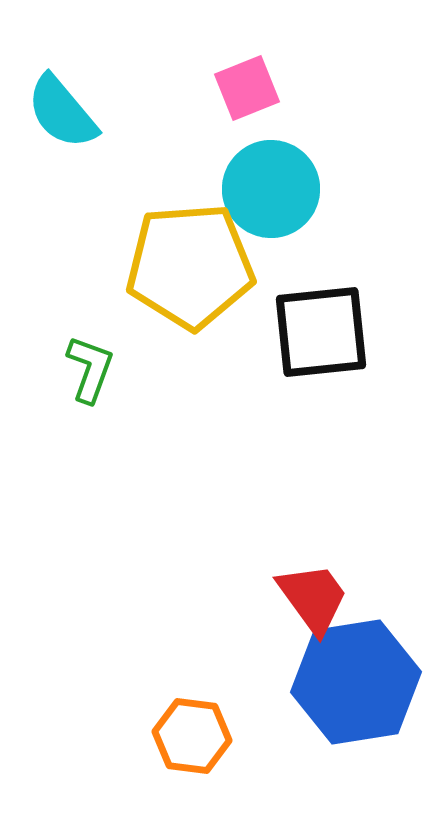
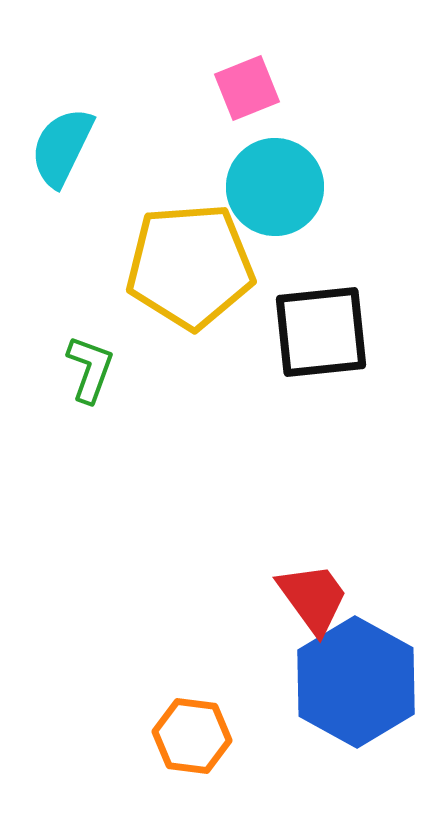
cyan semicircle: moved 35 px down; rotated 66 degrees clockwise
cyan circle: moved 4 px right, 2 px up
blue hexagon: rotated 22 degrees counterclockwise
